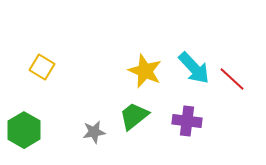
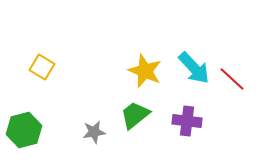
green trapezoid: moved 1 px right, 1 px up
green hexagon: rotated 16 degrees clockwise
